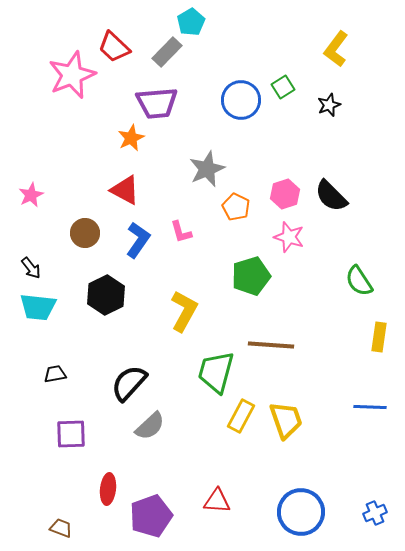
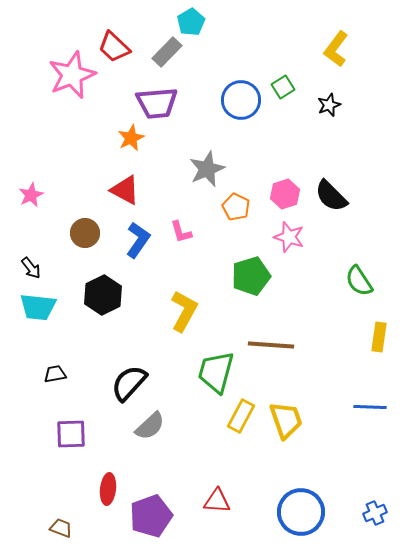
black hexagon at (106, 295): moved 3 px left
